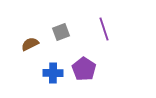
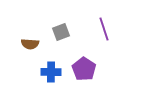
brown semicircle: rotated 150 degrees counterclockwise
blue cross: moved 2 px left, 1 px up
